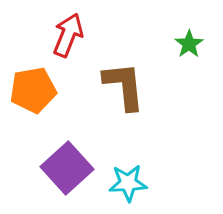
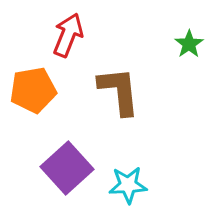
brown L-shape: moved 5 px left, 5 px down
cyan star: moved 2 px down
